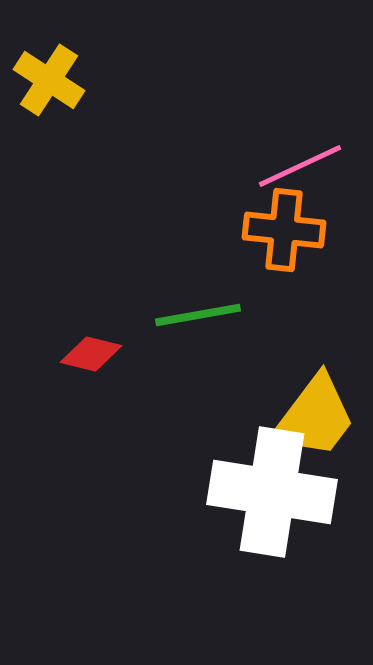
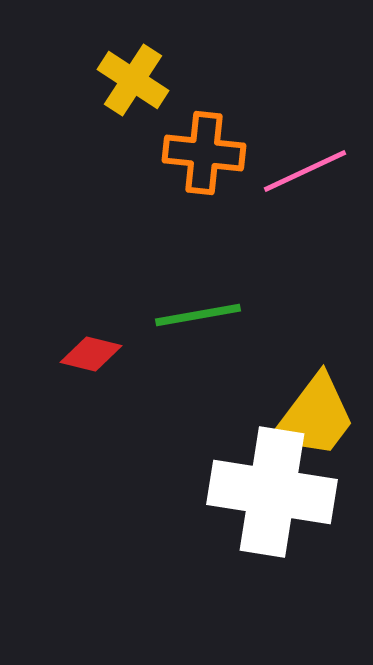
yellow cross: moved 84 px right
pink line: moved 5 px right, 5 px down
orange cross: moved 80 px left, 77 px up
